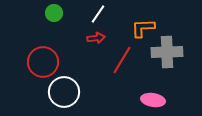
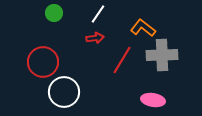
orange L-shape: rotated 40 degrees clockwise
red arrow: moved 1 px left
gray cross: moved 5 px left, 3 px down
